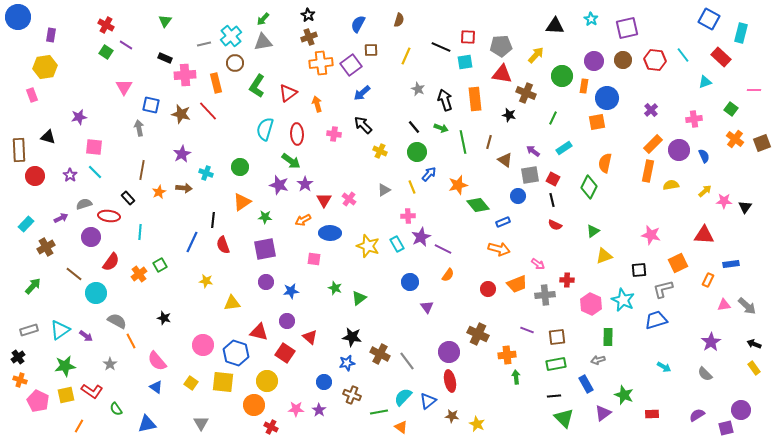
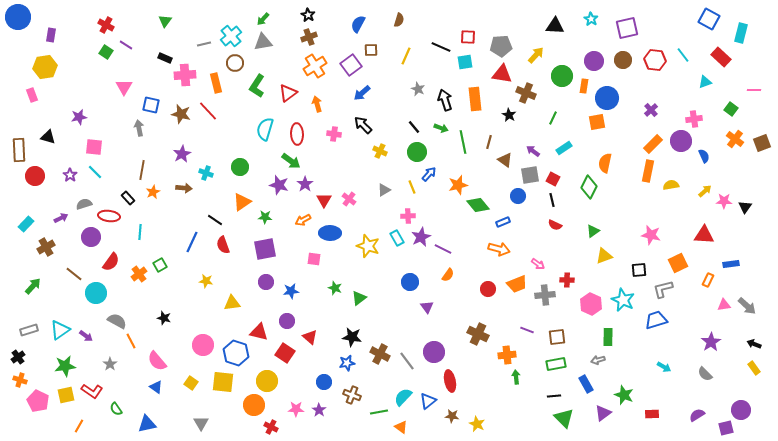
orange cross at (321, 63): moved 6 px left, 3 px down; rotated 25 degrees counterclockwise
black star at (509, 115): rotated 16 degrees clockwise
purple circle at (679, 150): moved 2 px right, 9 px up
orange star at (159, 192): moved 6 px left
black line at (213, 220): moved 2 px right; rotated 63 degrees counterclockwise
cyan rectangle at (397, 244): moved 6 px up
purple circle at (449, 352): moved 15 px left
